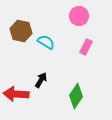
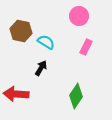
black arrow: moved 12 px up
